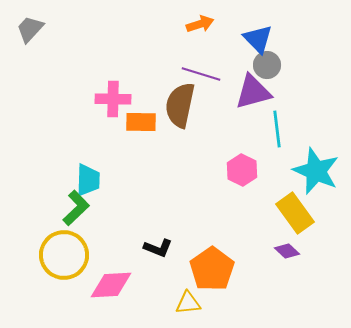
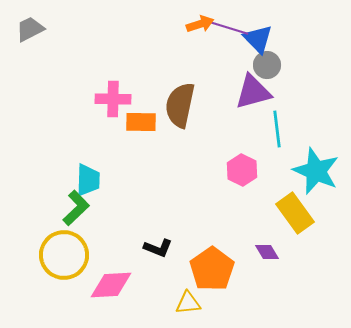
gray trapezoid: rotated 20 degrees clockwise
purple line: moved 28 px right, 46 px up
purple diamond: moved 20 px left, 1 px down; rotated 15 degrees clockwise
